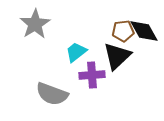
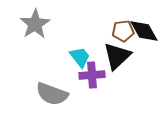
cyan trapezoid: moved 4 px right, 5 px down; rotated 90 degrees clockwise
